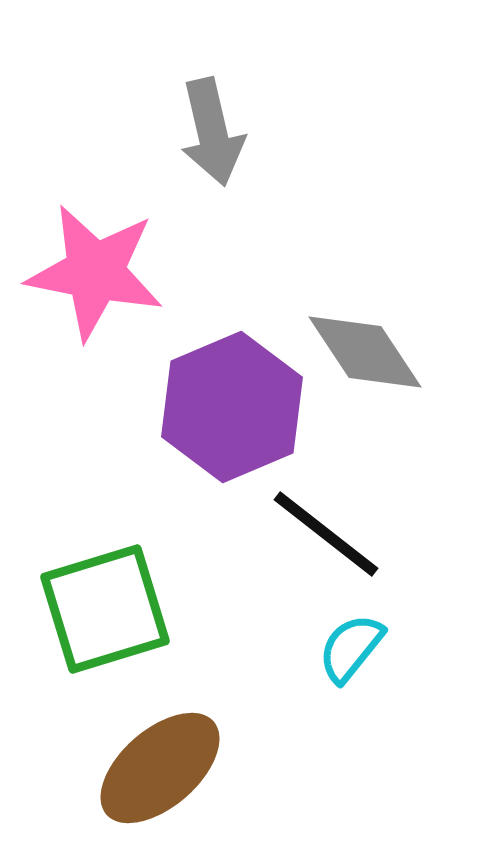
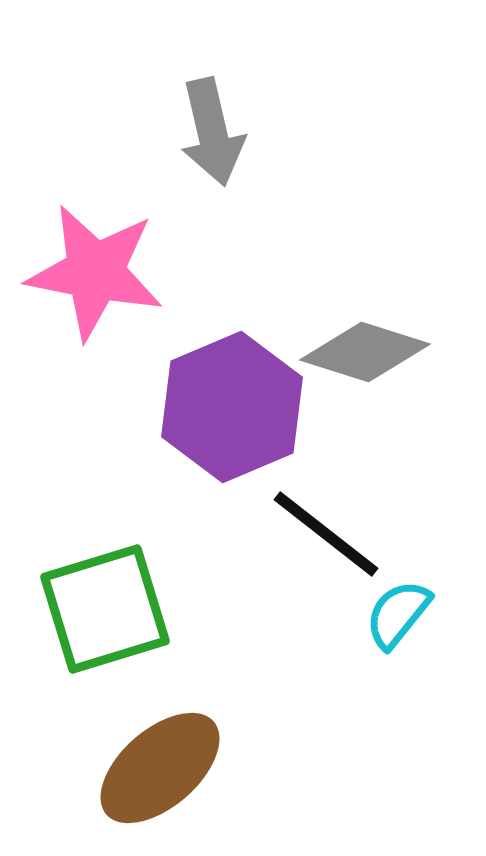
gray diamond: rotated 39 degrees counterclockwise
cyan semicircle: moved 47 px right, 34 px up
